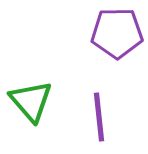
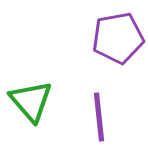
purple pentagon: moved 1 px right, 5 px down; rotated 9 degrees counterclockwise
